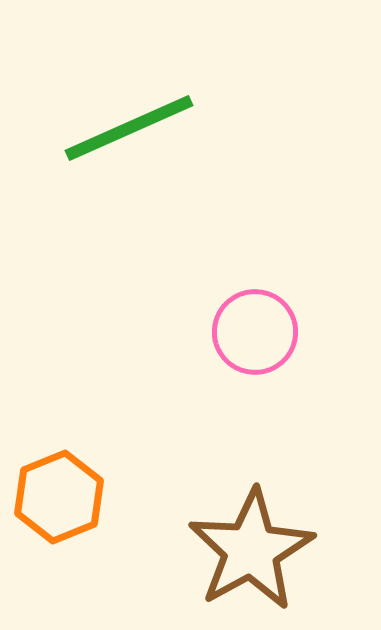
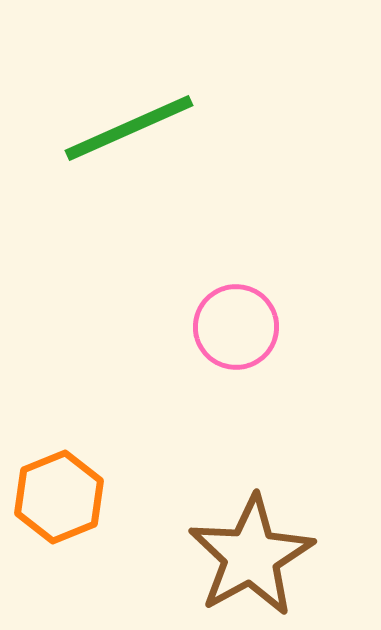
pink circle: moved 19 px left, 5 px up
brown star: moved 6 px down
